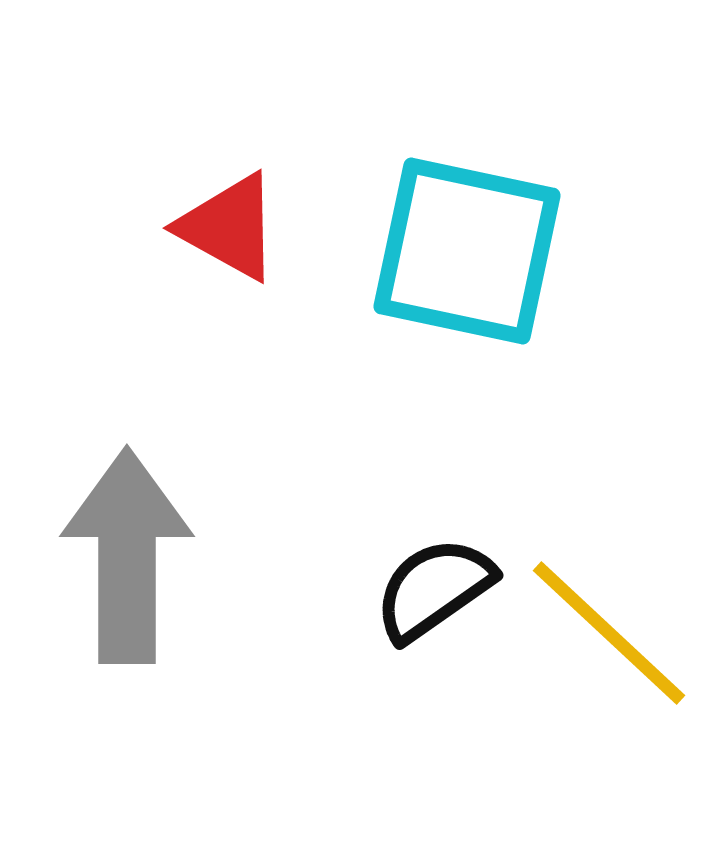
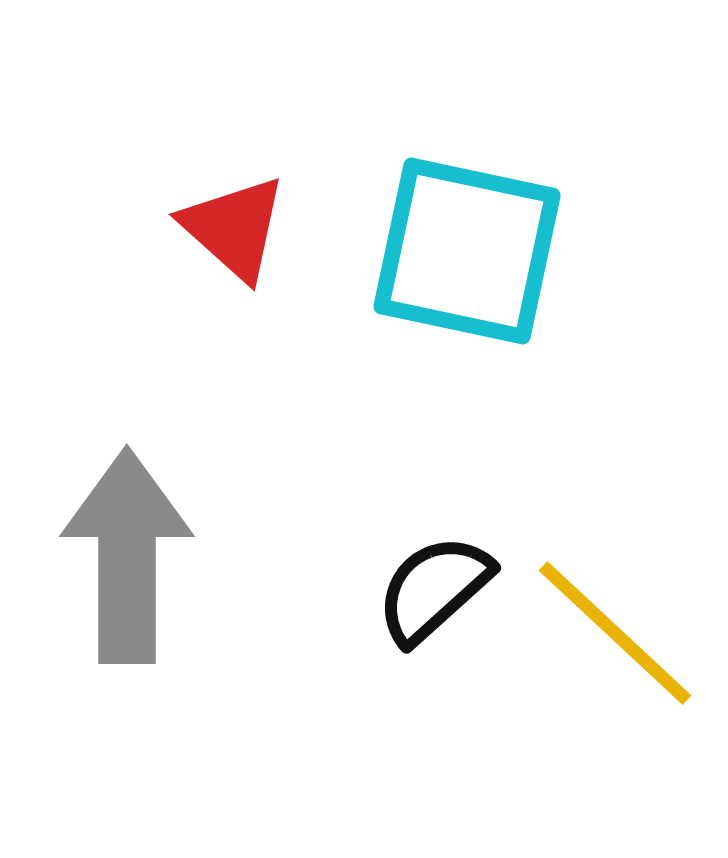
red triangle: moved 5 px right, 1 px down; rotated 13 degrees clockwise
black semicircle: rotated 7 degrees counterclockwise
yellow line: moved 6 px right
